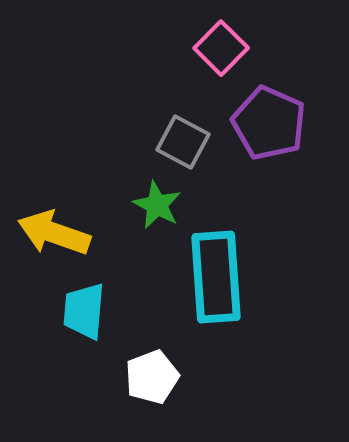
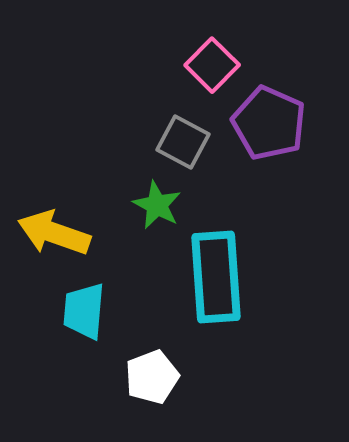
pink square: moved 9 px left, 17 px down
